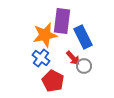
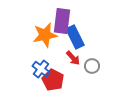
blue rectangle: moved 8 px left
blue cross: moved 11 px down
gray circle: moved 8 px right
red pentagon: moved 1 px up
